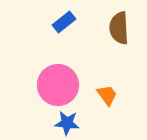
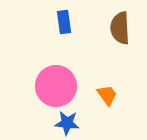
blue rectangle: rotated 60 degrees counterclockwise
brown semicircle: moved 1 px right
pink circle: moved 2 px left, 1 px down
